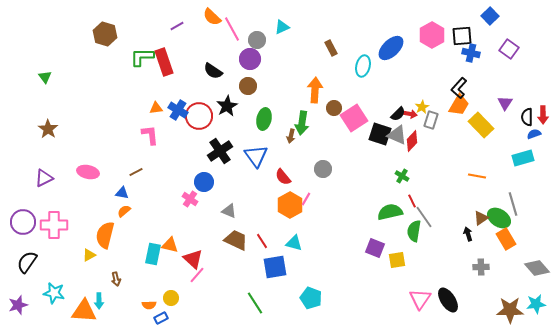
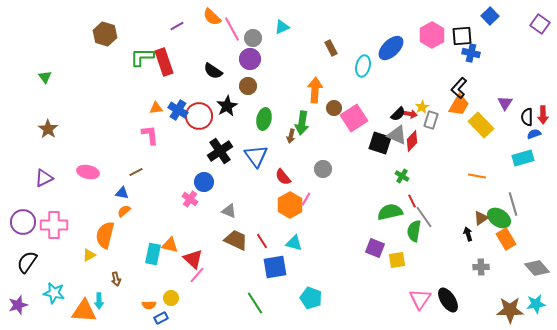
gray circle at (257, 40): moved 4 px left, 2 px up
purple square at (509, 49): moved 31 px right, 25 px up
black square at (380, 134): moved 9 px down
